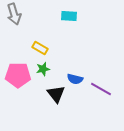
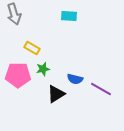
yellow rectangle: moved 8 px left
black triangle: rotated 36 degrees clockwise
